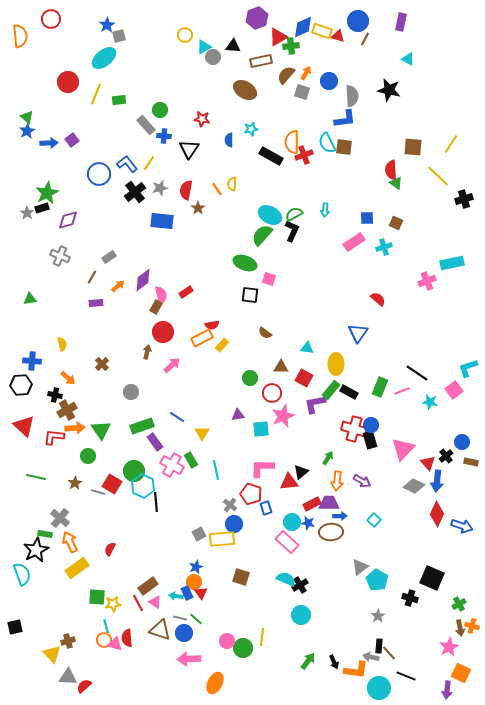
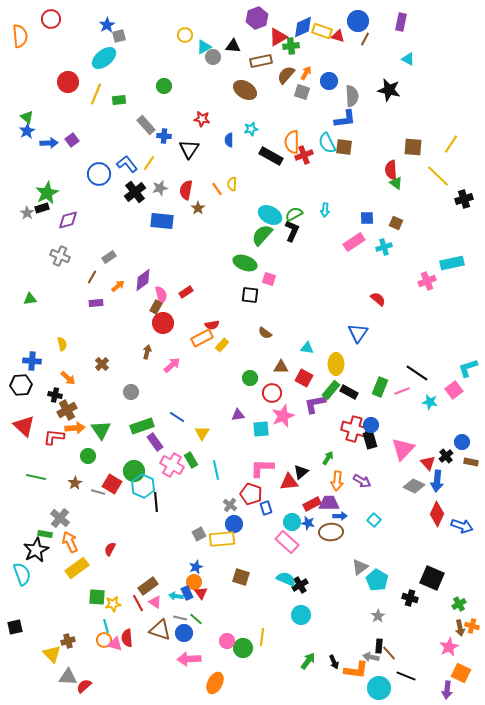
green circle at (160, 110): moved 4 px right, 24 px up
red circle at (163, 332): moved 9 px up
